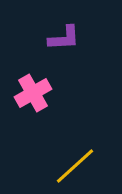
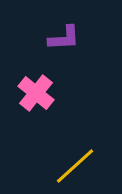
pink cross: moved 3 px right; rotated 21 degrees counterclockwise
